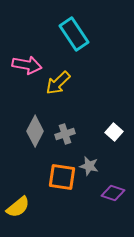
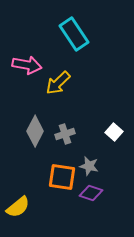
purple diamond: moved 22 px left
